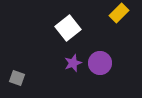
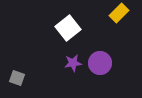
purple star: rotated 12 degrees clockwise
